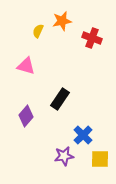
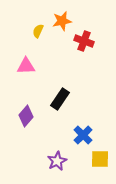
red cross: moved 8 px left, 3 px down
pink triangle: rotated 18 degrees counterclockwise
purple star: moved 7 px left, 5 px down; rotated 18 degrees counterclockwise
